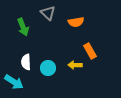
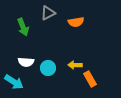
gray triangle: rotated 49 degrees clockwise
orange rectangle: moved 28 px down
white semicircle: rotated 84 degrees counterclockwise
